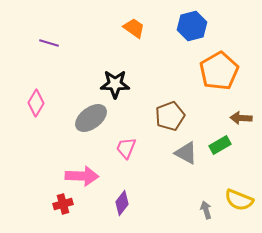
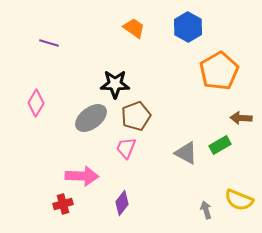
blue hexagon: moved 4 px left, 1 px down; rotated 16 degrees counterclockwise
brown pentagon: moved 34 px left
